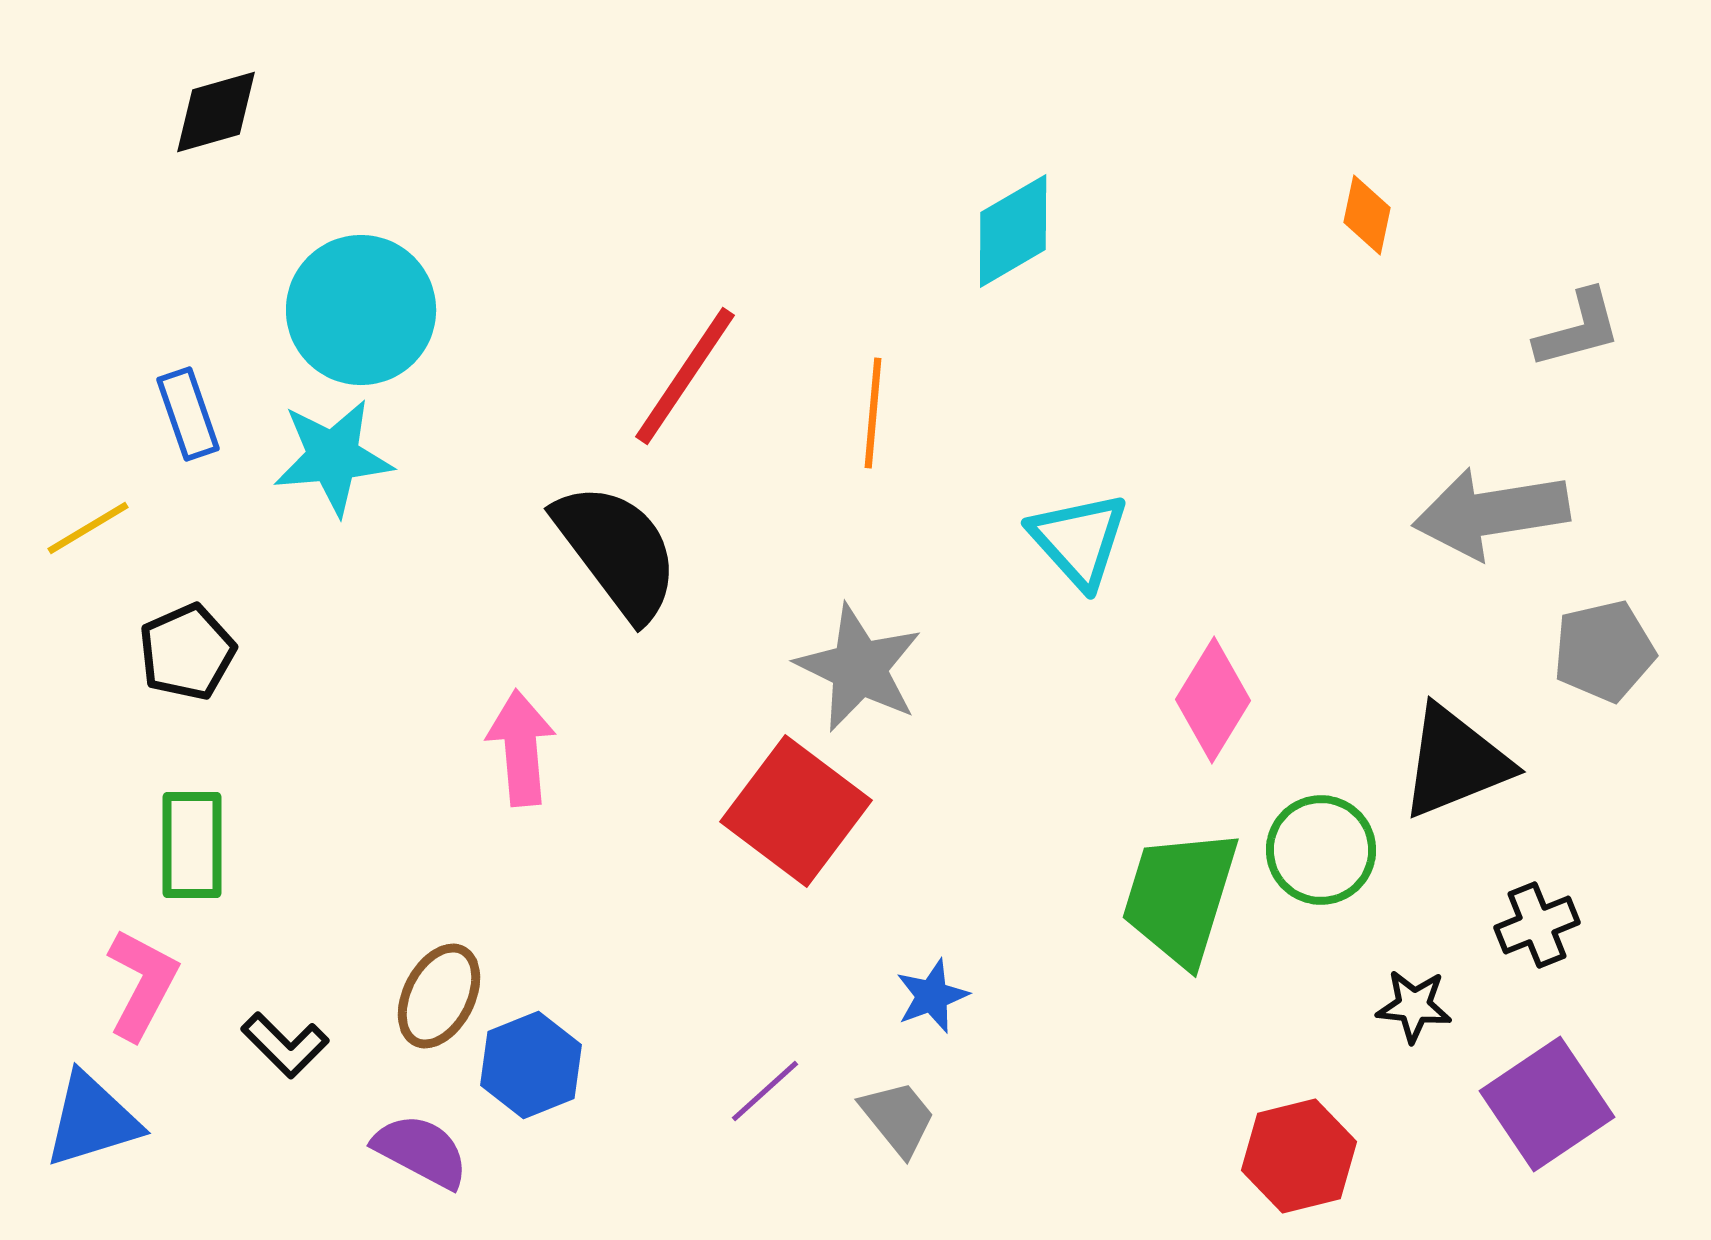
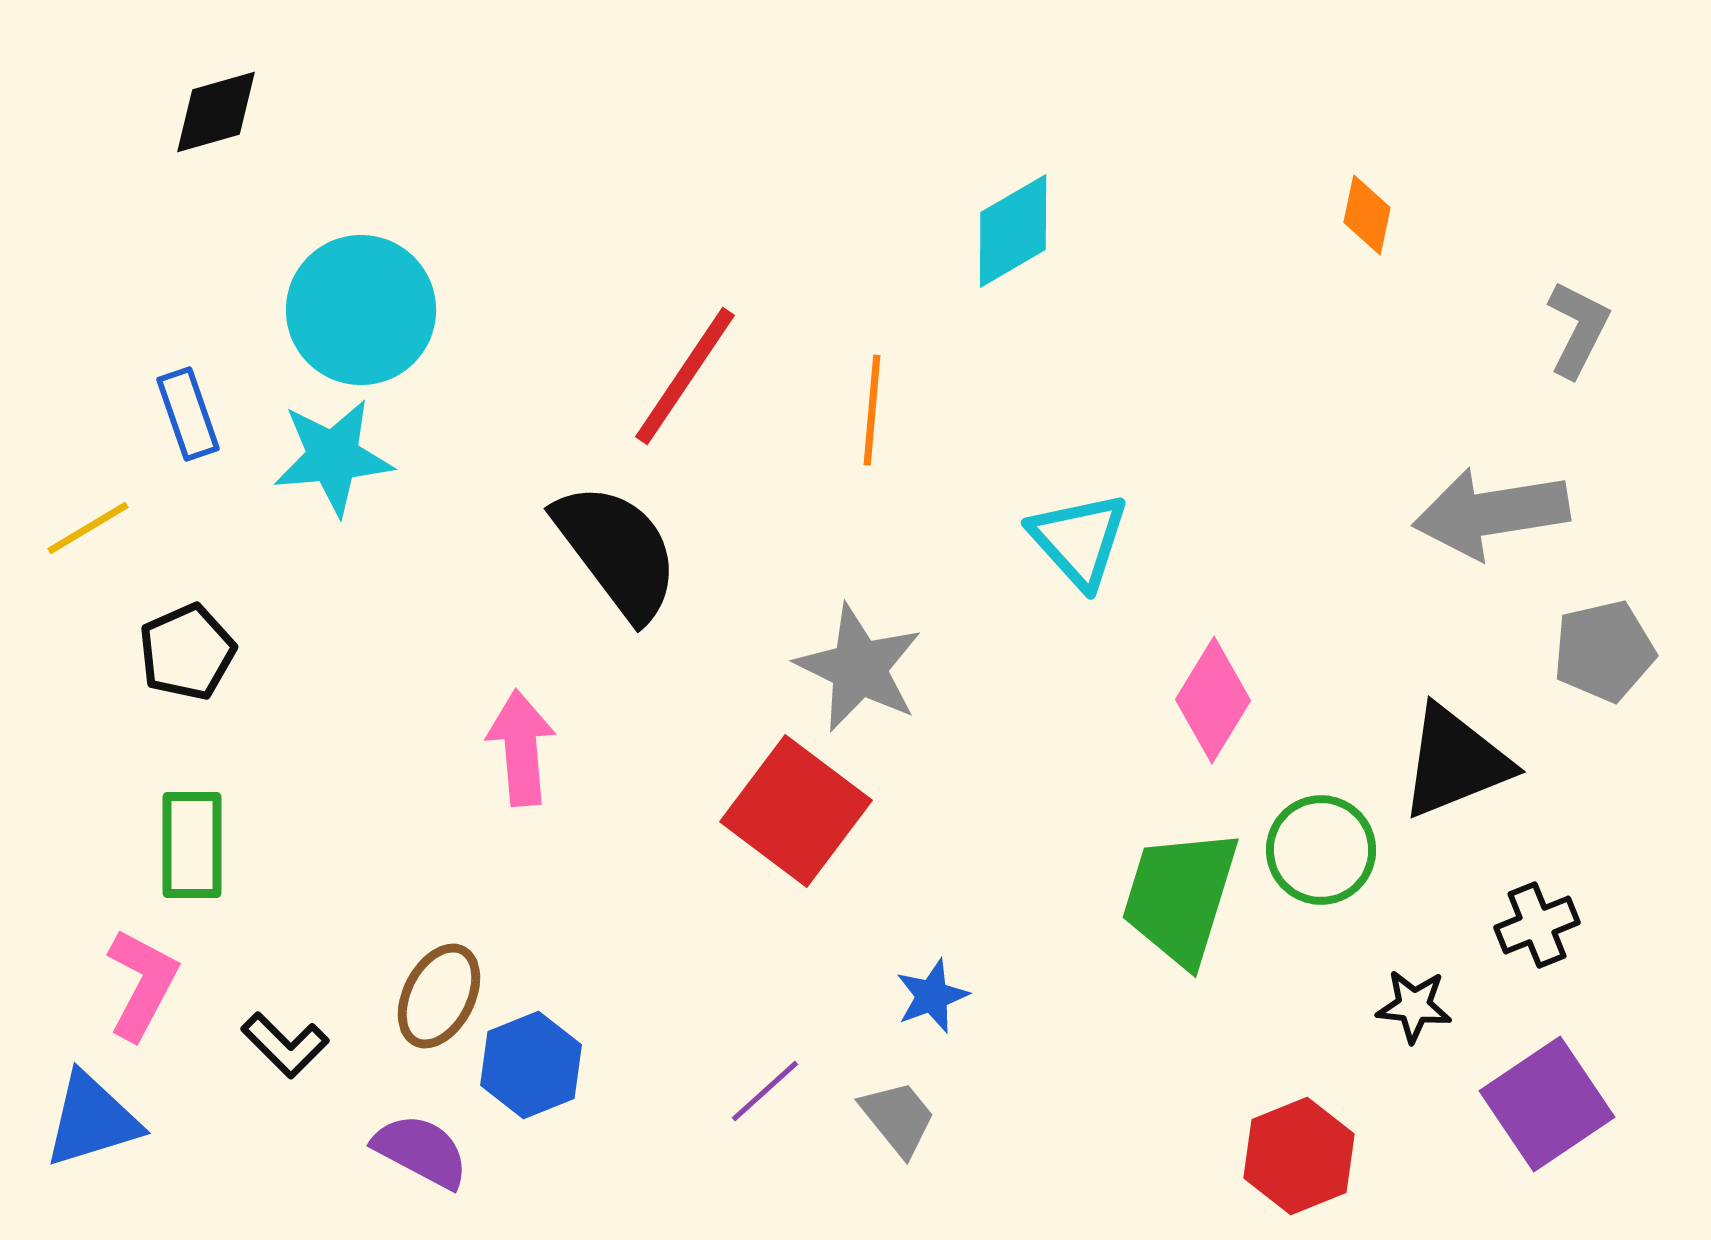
gray L-shape: rotated 48 degrees counterclockwise
orange line: moved 1 px left, 3 px up
red hexagon: rotated 8 degrees counterclockwise
